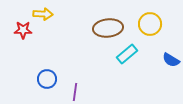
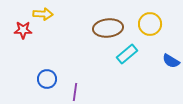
blue semicircle: moved 1 px down
